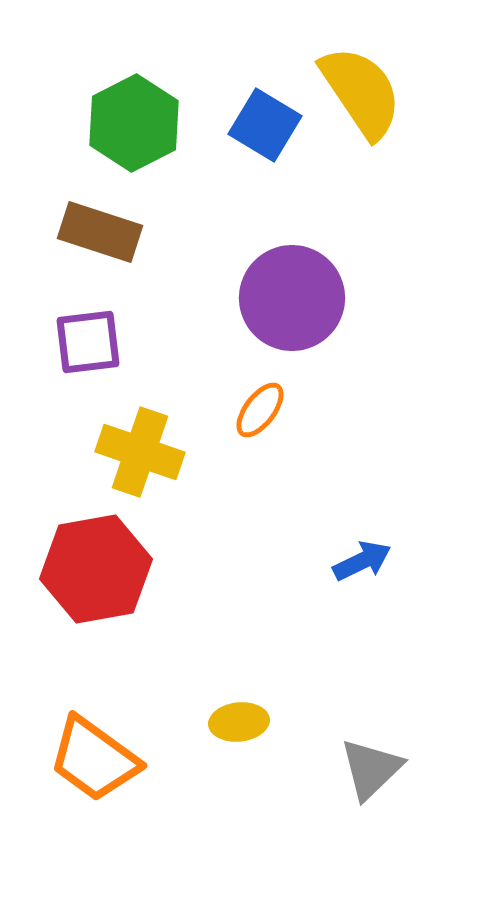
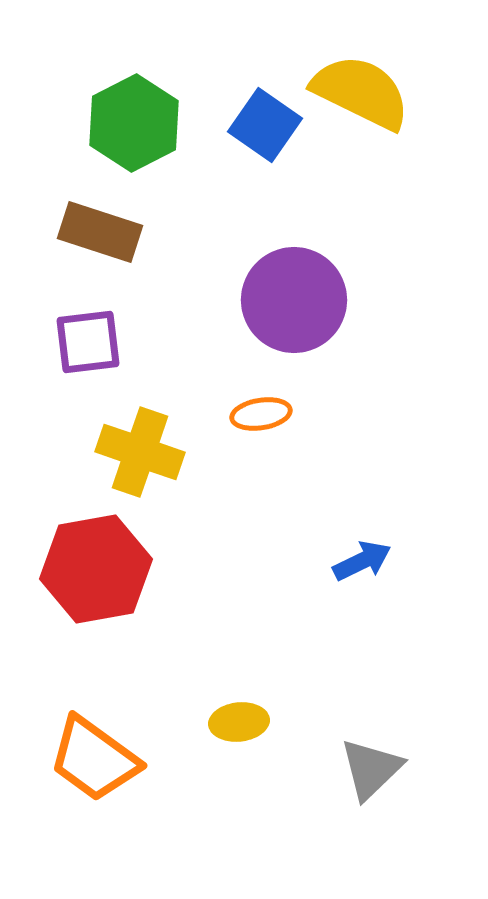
yellow semicircle: rotated 30 degrees counterclockwise
blue square: rotated 4 degrees clockwise
purple circle: moved 2 px right, 2 px down
orange ellipse: moved 1 px right, 4 px down; rotated 44 degrees clockwise
